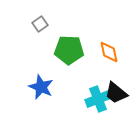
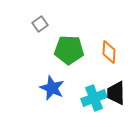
orange diamond: rotated 15 degrees clockwise
blue star: moved 11 px right, 1 px down
black trapezoid: rotated 50 degrees clockwise
cyan cross: moved 4 px left, 1 px up
